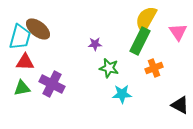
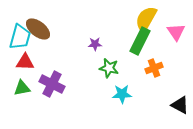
pink triangle: moved 2 px left
